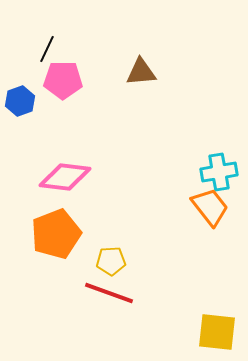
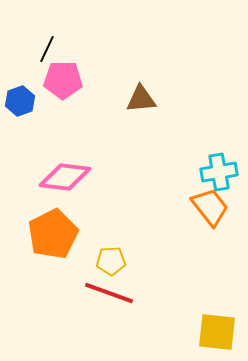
brown triangle: moved 27 px down
orange pentagon: moved 3 px left; rotated 6 degrees counterclockwise
